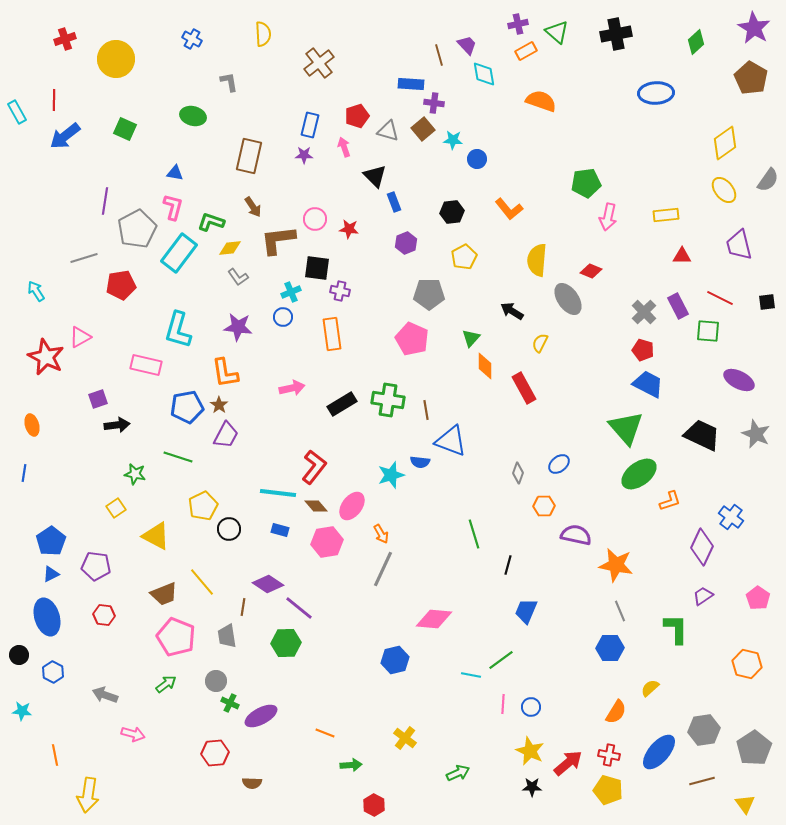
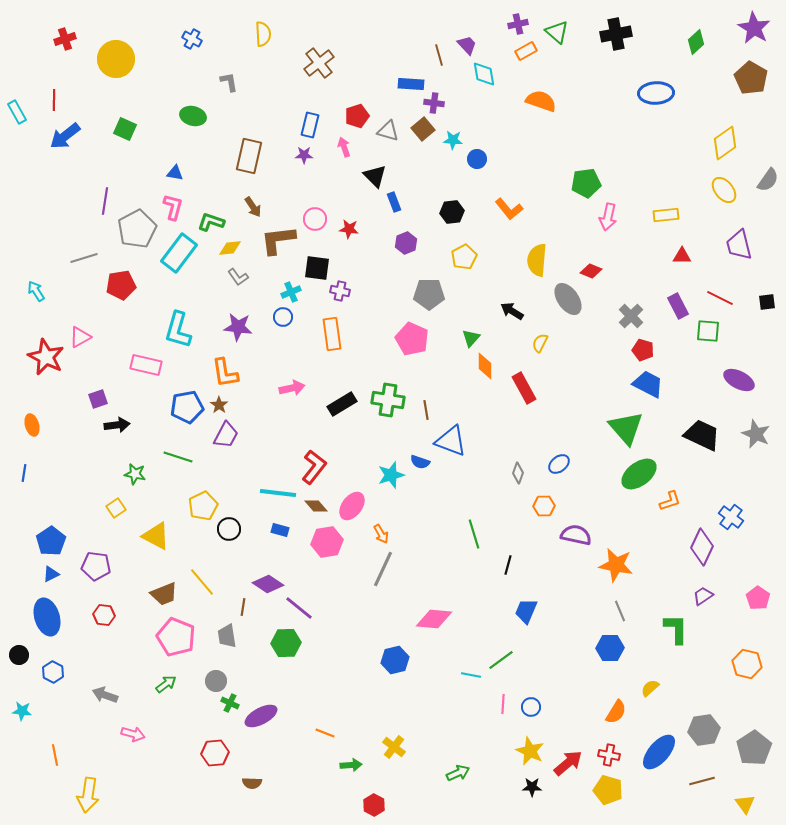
gray cross at (644, 312): moved 13 px left, 4 px down
blue semicircle at (420, 462): rotated 12 degrees clockwise
yellow cross at (405, 738): moved 11 px left, 9 px down
